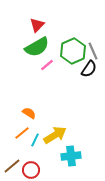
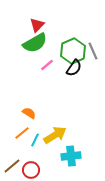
green semicircle: moved 2 px left, 4 px up
black semicircle: moved 15 px left, 1 px up
